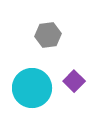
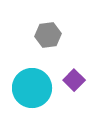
purple square: moved 1 px up
